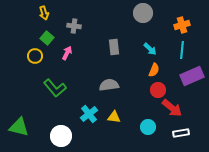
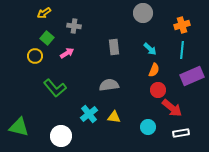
yellow arrow: rotated 72 degrees clockwise
pink arrow: rotated 32 degrees clockwise
